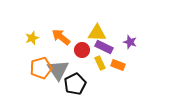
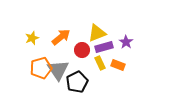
yellow triangle: rotated 24 degrees counterclockwise
orange arrow: rotated 102 degrees clockwise
purple star: moved 4 px left; rotated 16 degrees clockwise
purple rectangle: rotated 42 degrees counterclockwise
black pentagon: moved 2 px right, 2 px up
